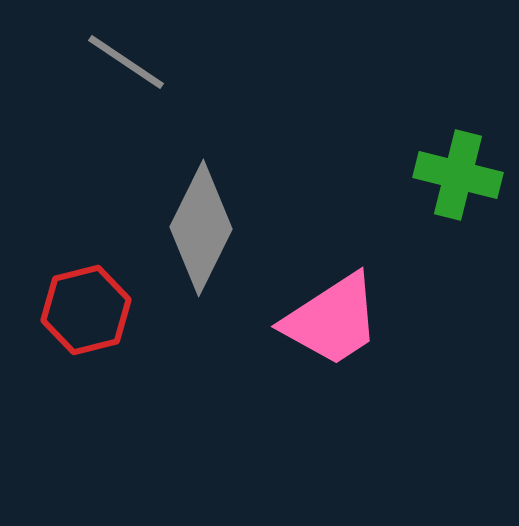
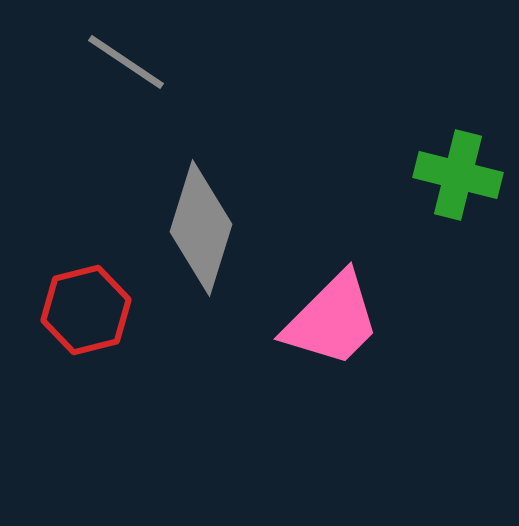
gray diamond: rotated 9 degrees counterclockwise
pink trapezoid: rotated 12 degrees counterclockwise
